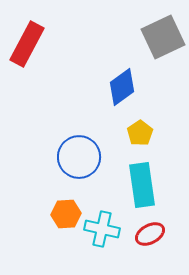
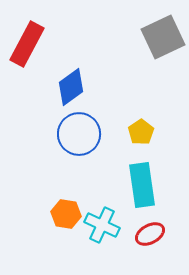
blue diamond: moved 51 px left
yellow pentagon: moved 1 px right, 1 px up
blue circle: moved 23 px up
orange hexagon: rotated 12 degrees clockwise
cyan cross: moved 4 px up; rotated 12 degrees clockwise
